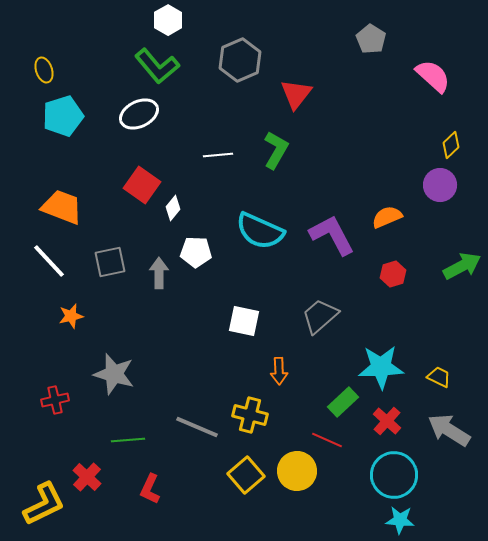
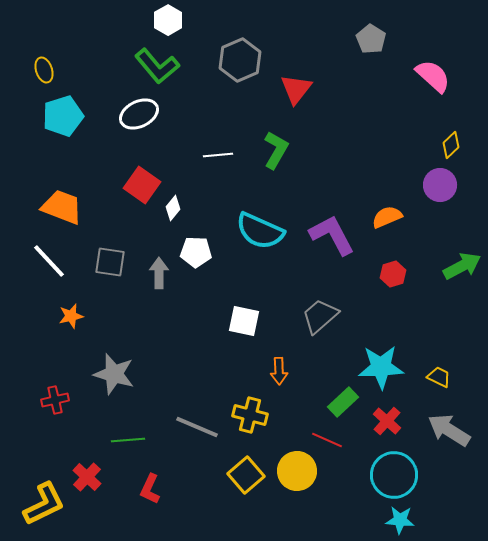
red triangle at (296, 94): moved 5 px up
gray square at (110, 262): rotated 20 degrees clockwise
